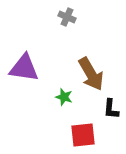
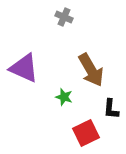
gray cross: moved 3 px left
purple triangle: rotated 16 degrees clockwise
brown arrow: moved 4 px up
red square: moved 3 px right, 2 px up; rotated 20 degrees counterclockwise
